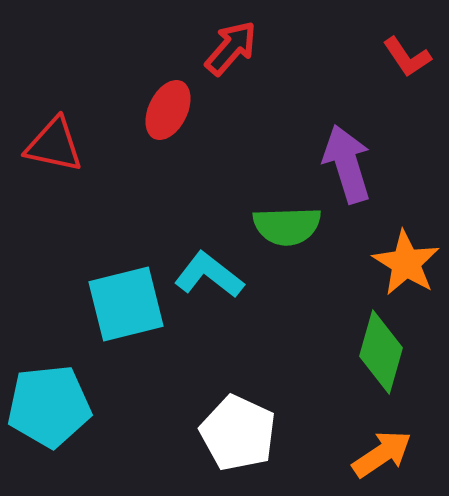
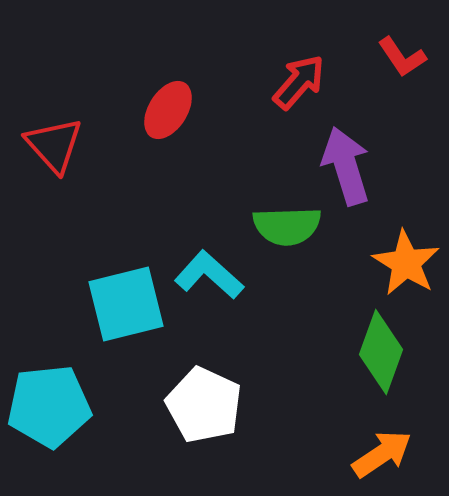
red arrow: moved 68 px right, 34 px down
red L-shape: moved 5 px left
red ellipse: rotated 6 degrees clockwise
red triangle: rotated 36 degrees clockwise
purple arrow: moved 1 px left, 2 px down
cyan L-shape: rotated 4 degrees clockwise
green diamond: rotated 4 degrees clockwise
white pentagon: moved 34 px left, 28 px up
